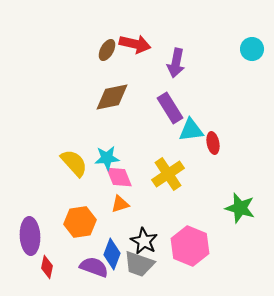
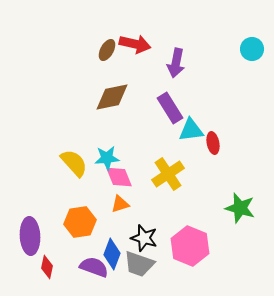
black star: moved 3 px up; rotated 12 degrees counterclockwise
